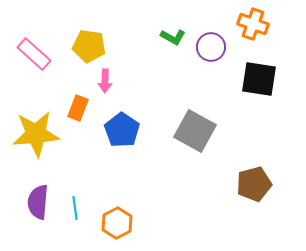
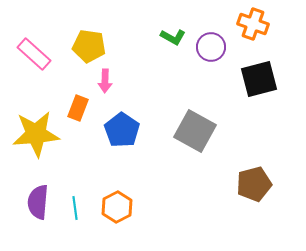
black square: rotated 24 degrees counterclockwise
orange hexagon: moved 16 px up
